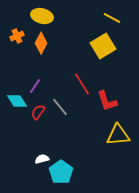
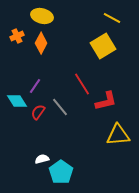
red L-shape: moved 1 px left; rotated 85 degrees counterclockwise
